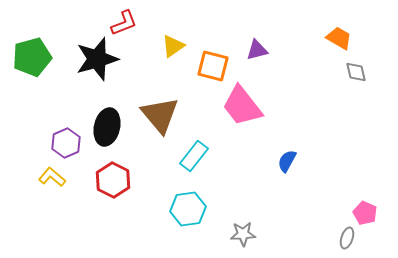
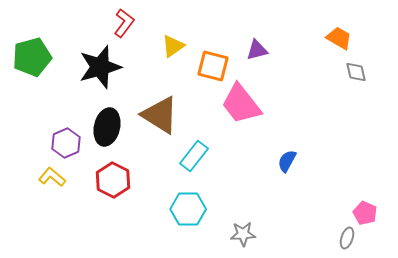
red L-shape: rotated 32 degrees counterclockwise
black star: moved 3 px right, 8 px down
pink trapezoid: moved 1 px left, 2 px up
brown triangle: rotated 18 degrees counterclockwise
cyan hexagon: rotated 8 degrees clockwise
